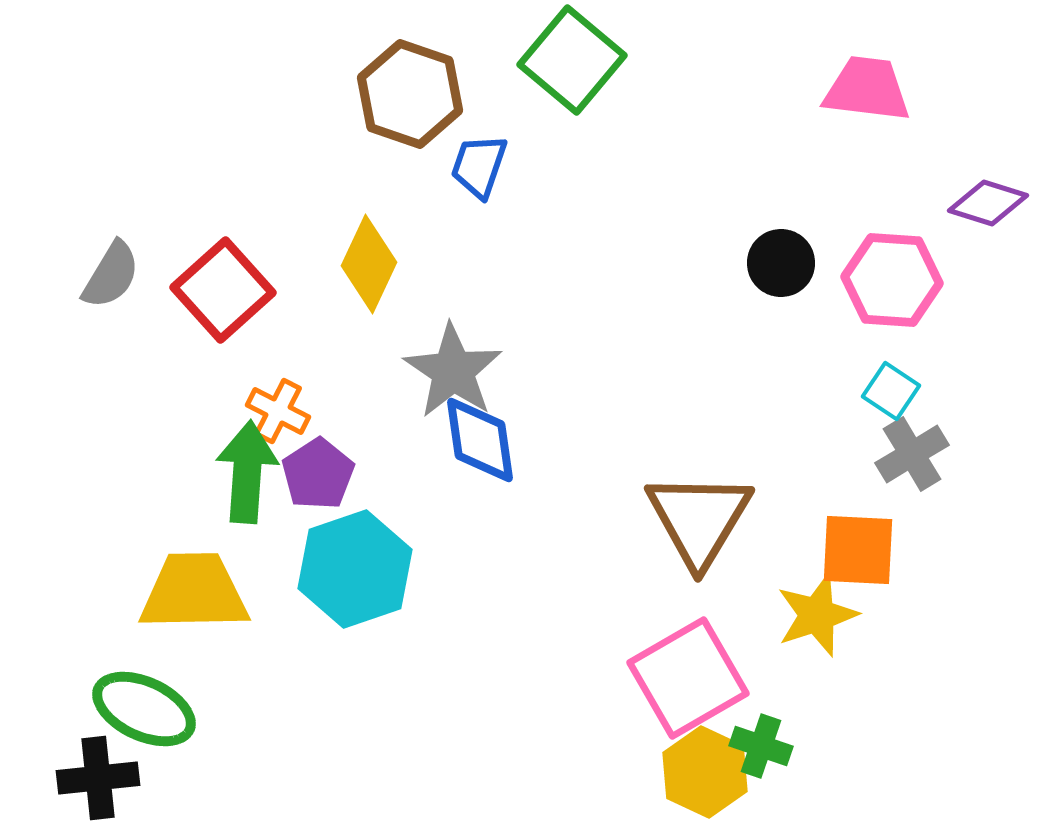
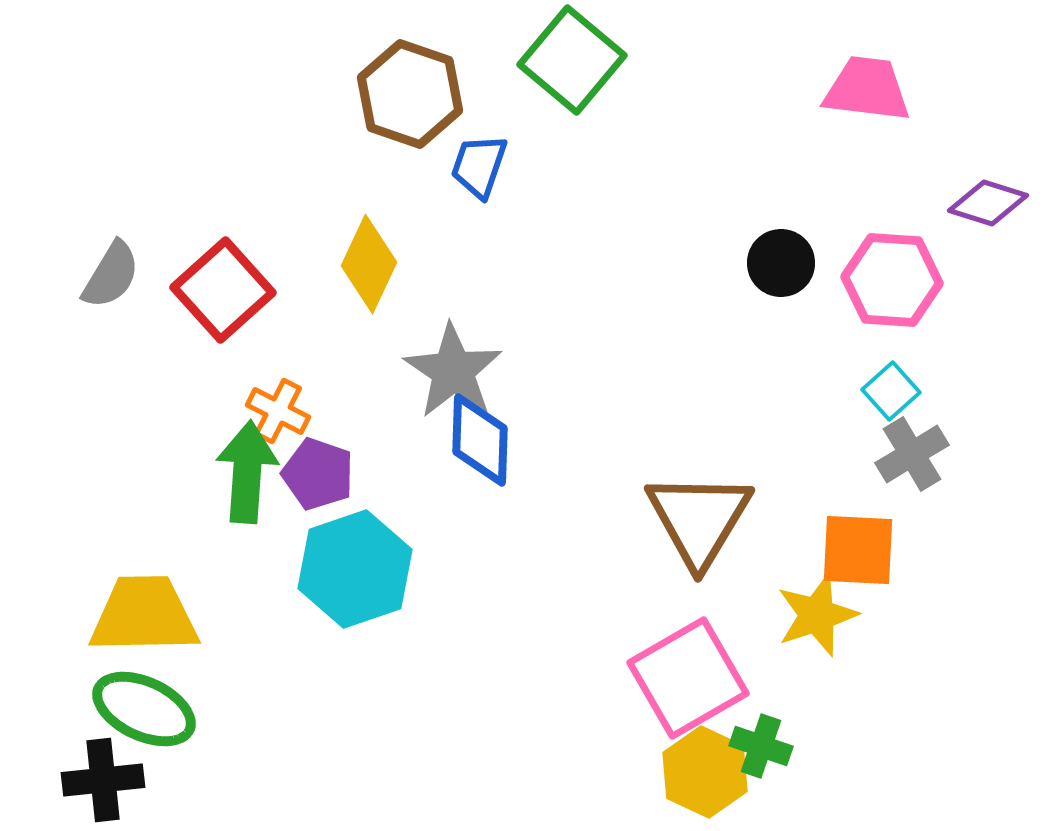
cyan square: rotated 14 degrees clockwise
blue diamond: rotated 10 degrees clockwise
purple pentagon: rotated 20 degrees counterclockwise
yellow trapezoid: moved 50 px left, 23 px down
black cross: moved 5 px right, 2 px down
